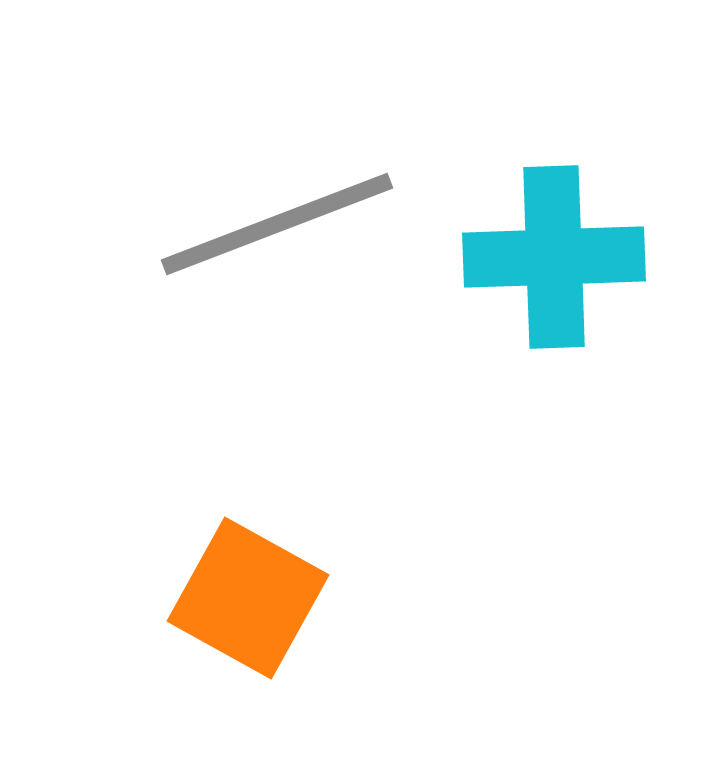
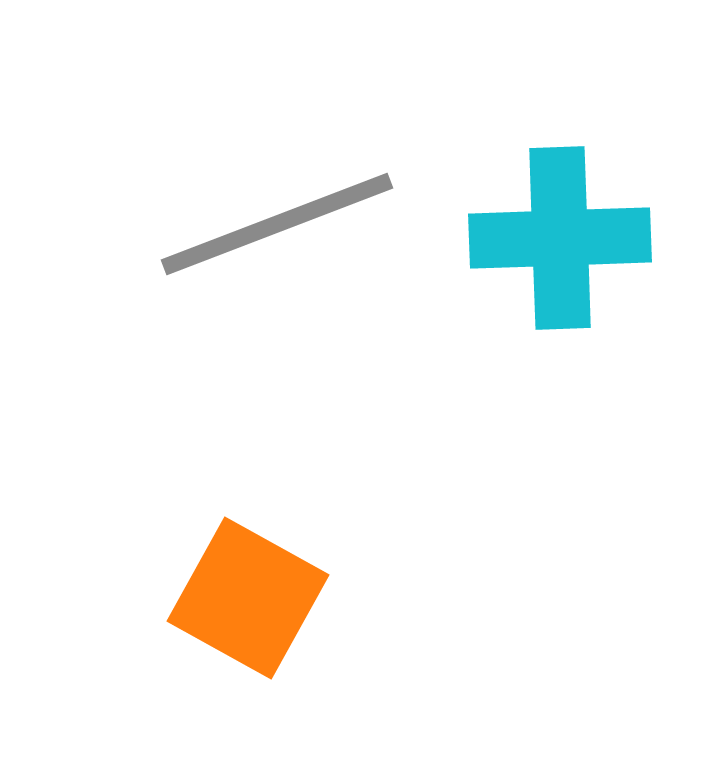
cyan cross: moved 6 px right, 19 px up
